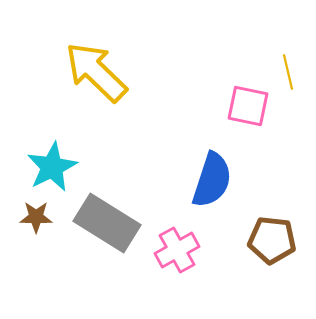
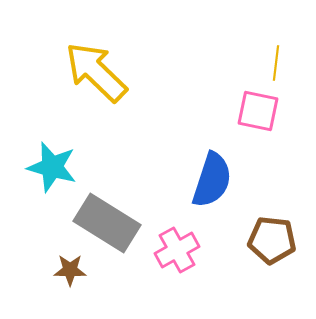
yellow line: moved 12 px left, 9 px up; rotated 20 degrees clockwise
pink square: moved 10 px right, 5 px down
cyan star: rotated 30 degrees counterclockwise
brown star: moved 34 px right, 53 px down
